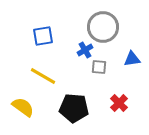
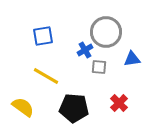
gray circle: moved 3 px right, 5 px down
yellow line: moved 3 px right
